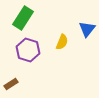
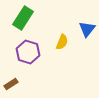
purple hexagon: moved 2 px down
